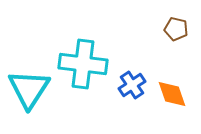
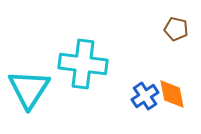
blue cross: moved 13 px right, 11 px down
orange diamond: rotated 8 degrees clockwise
